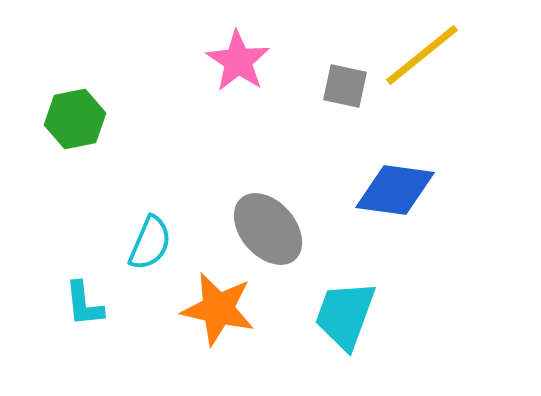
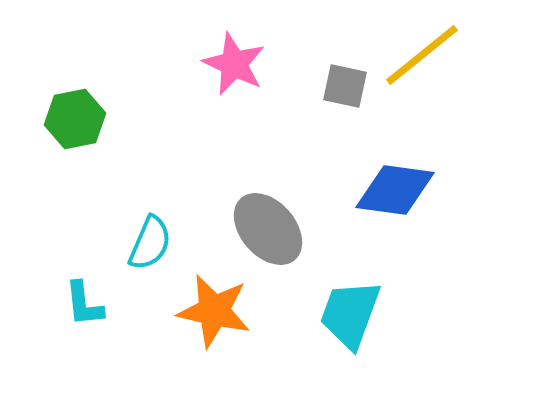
pink star: moved 4 px left, 3 px down; rotated 8 degrees counterclockwise
orange star: moved 4 px left, 2 px down
cyan trapezoid: moved 5 px right, 1 px up
